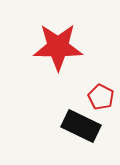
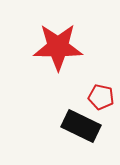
red pentagon: rotated 15 degrees counterclockwise
